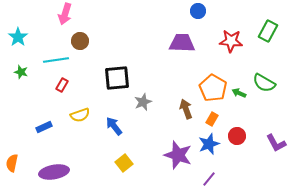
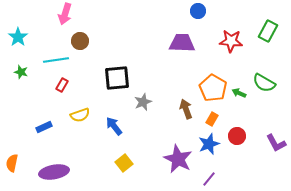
purple star: moved 4 px down; rotated 8 degrees clockwise
